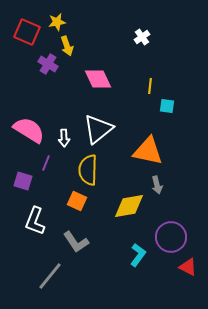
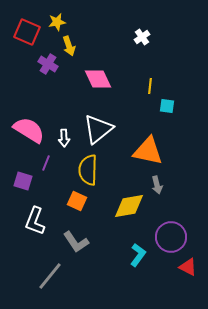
yellow arrow: moved 2 px right
